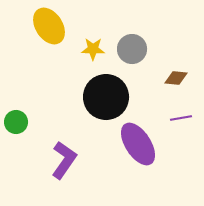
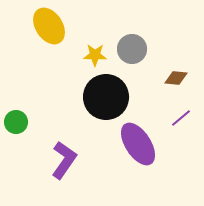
yellow star: moved 2 px right, 6 px down
purple line: rotated 30 degrees counterclockwise
